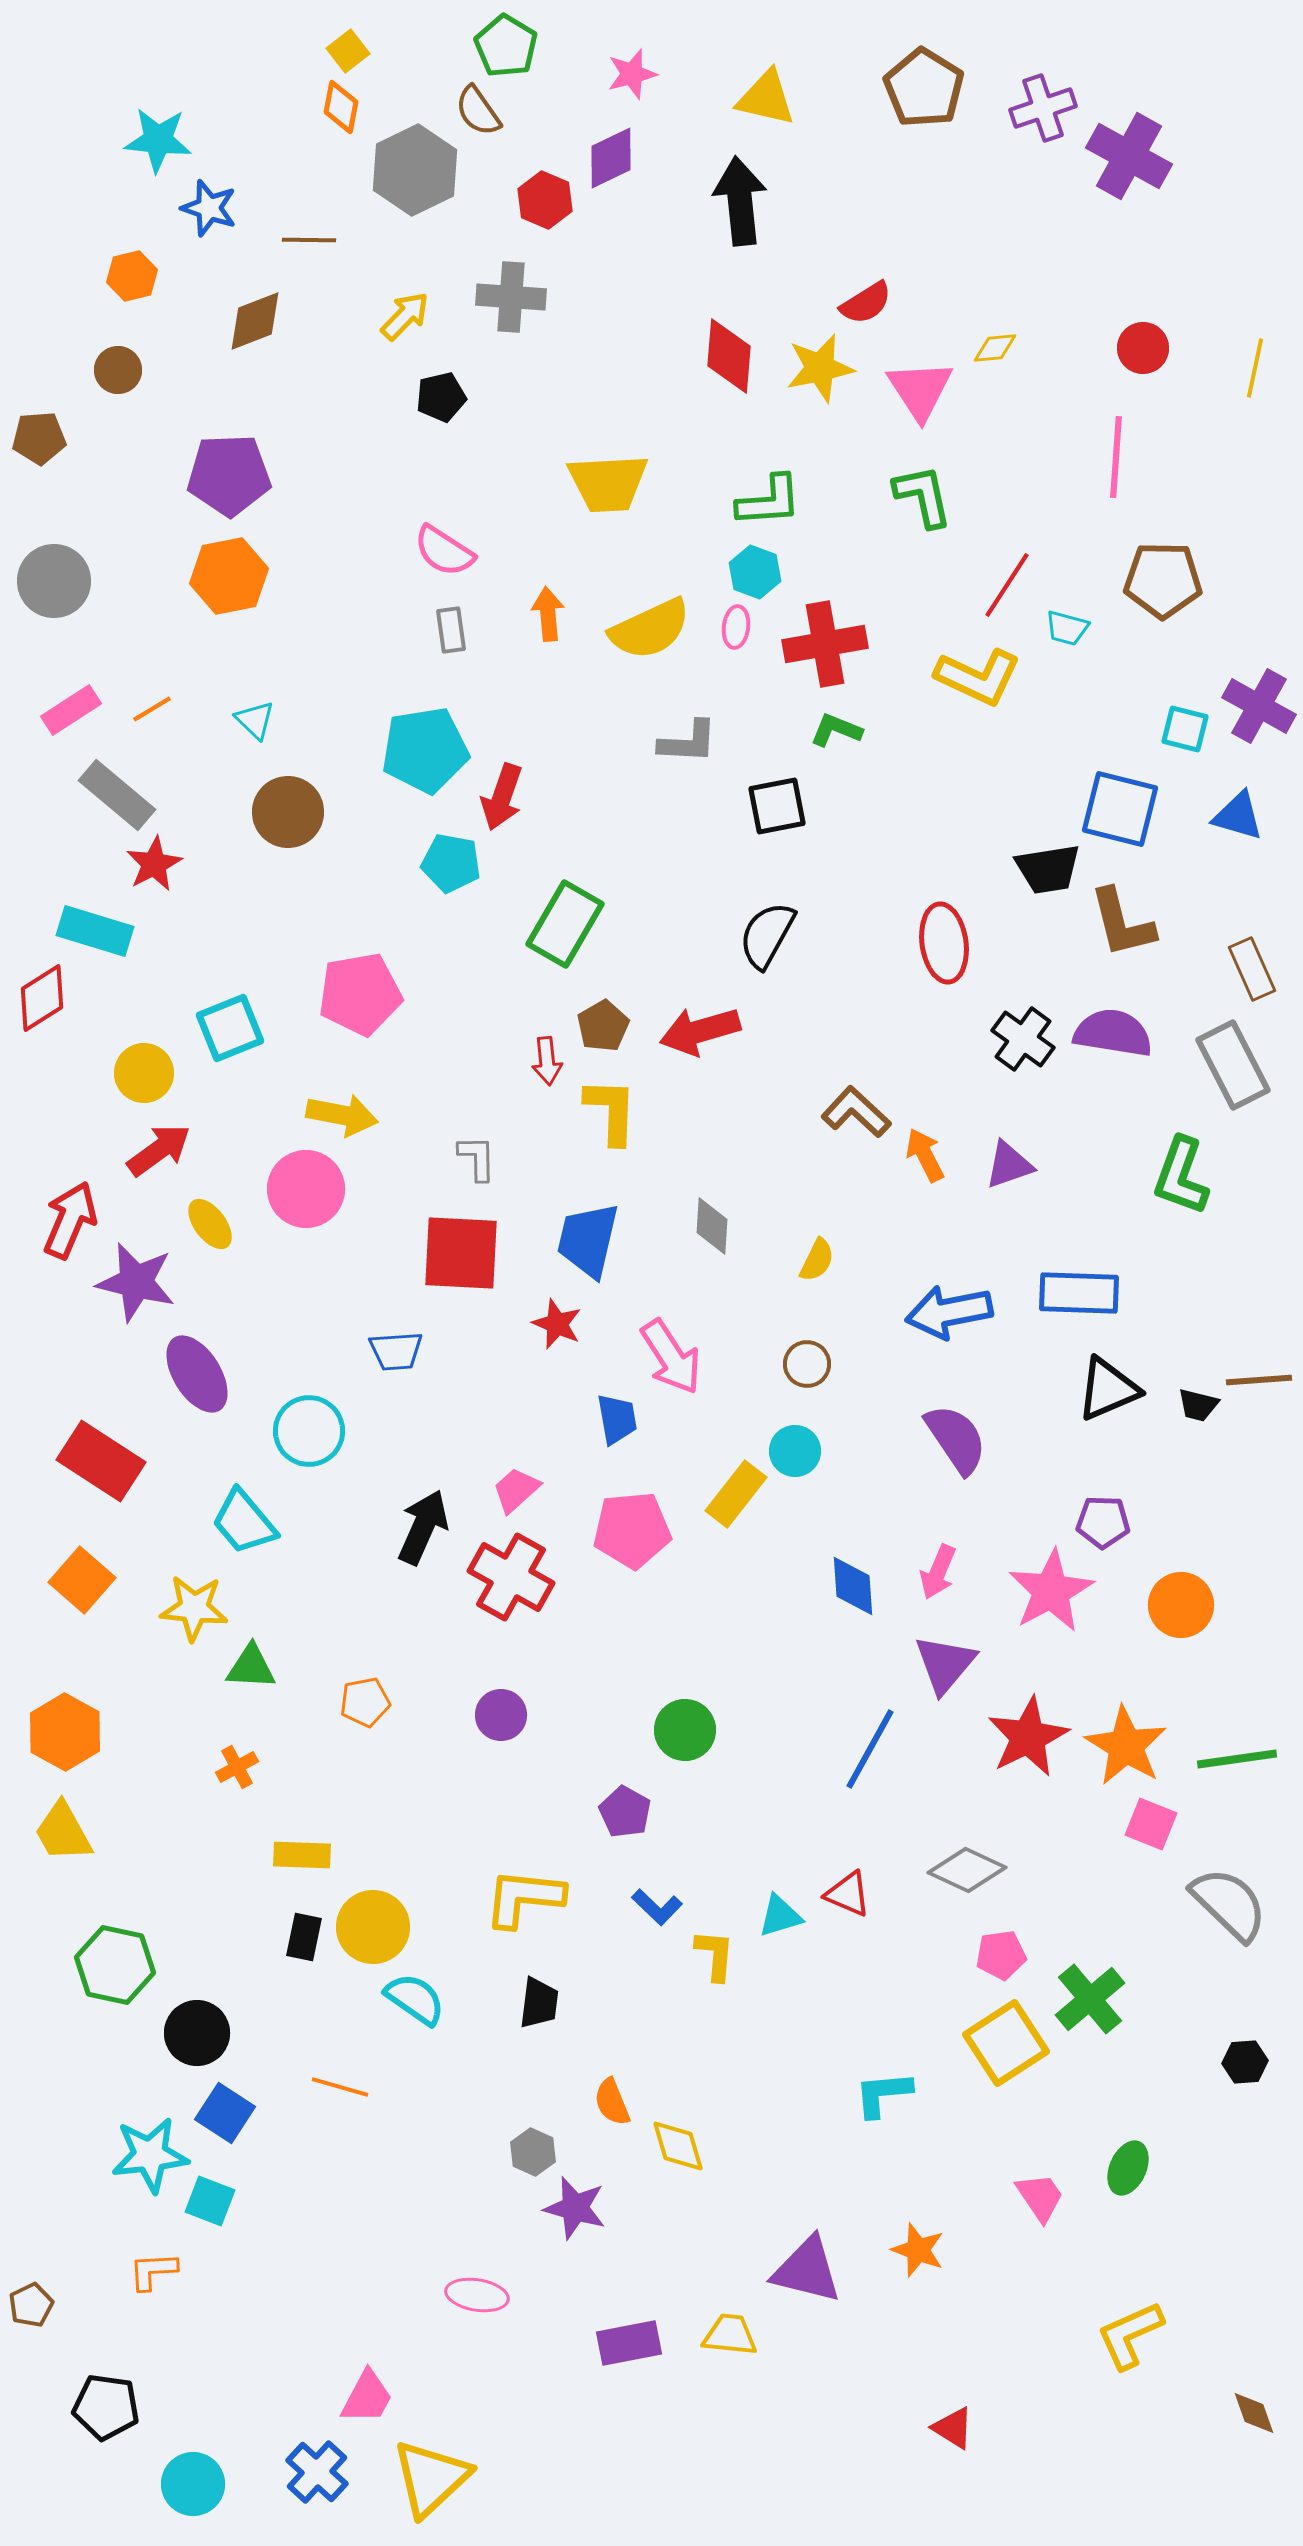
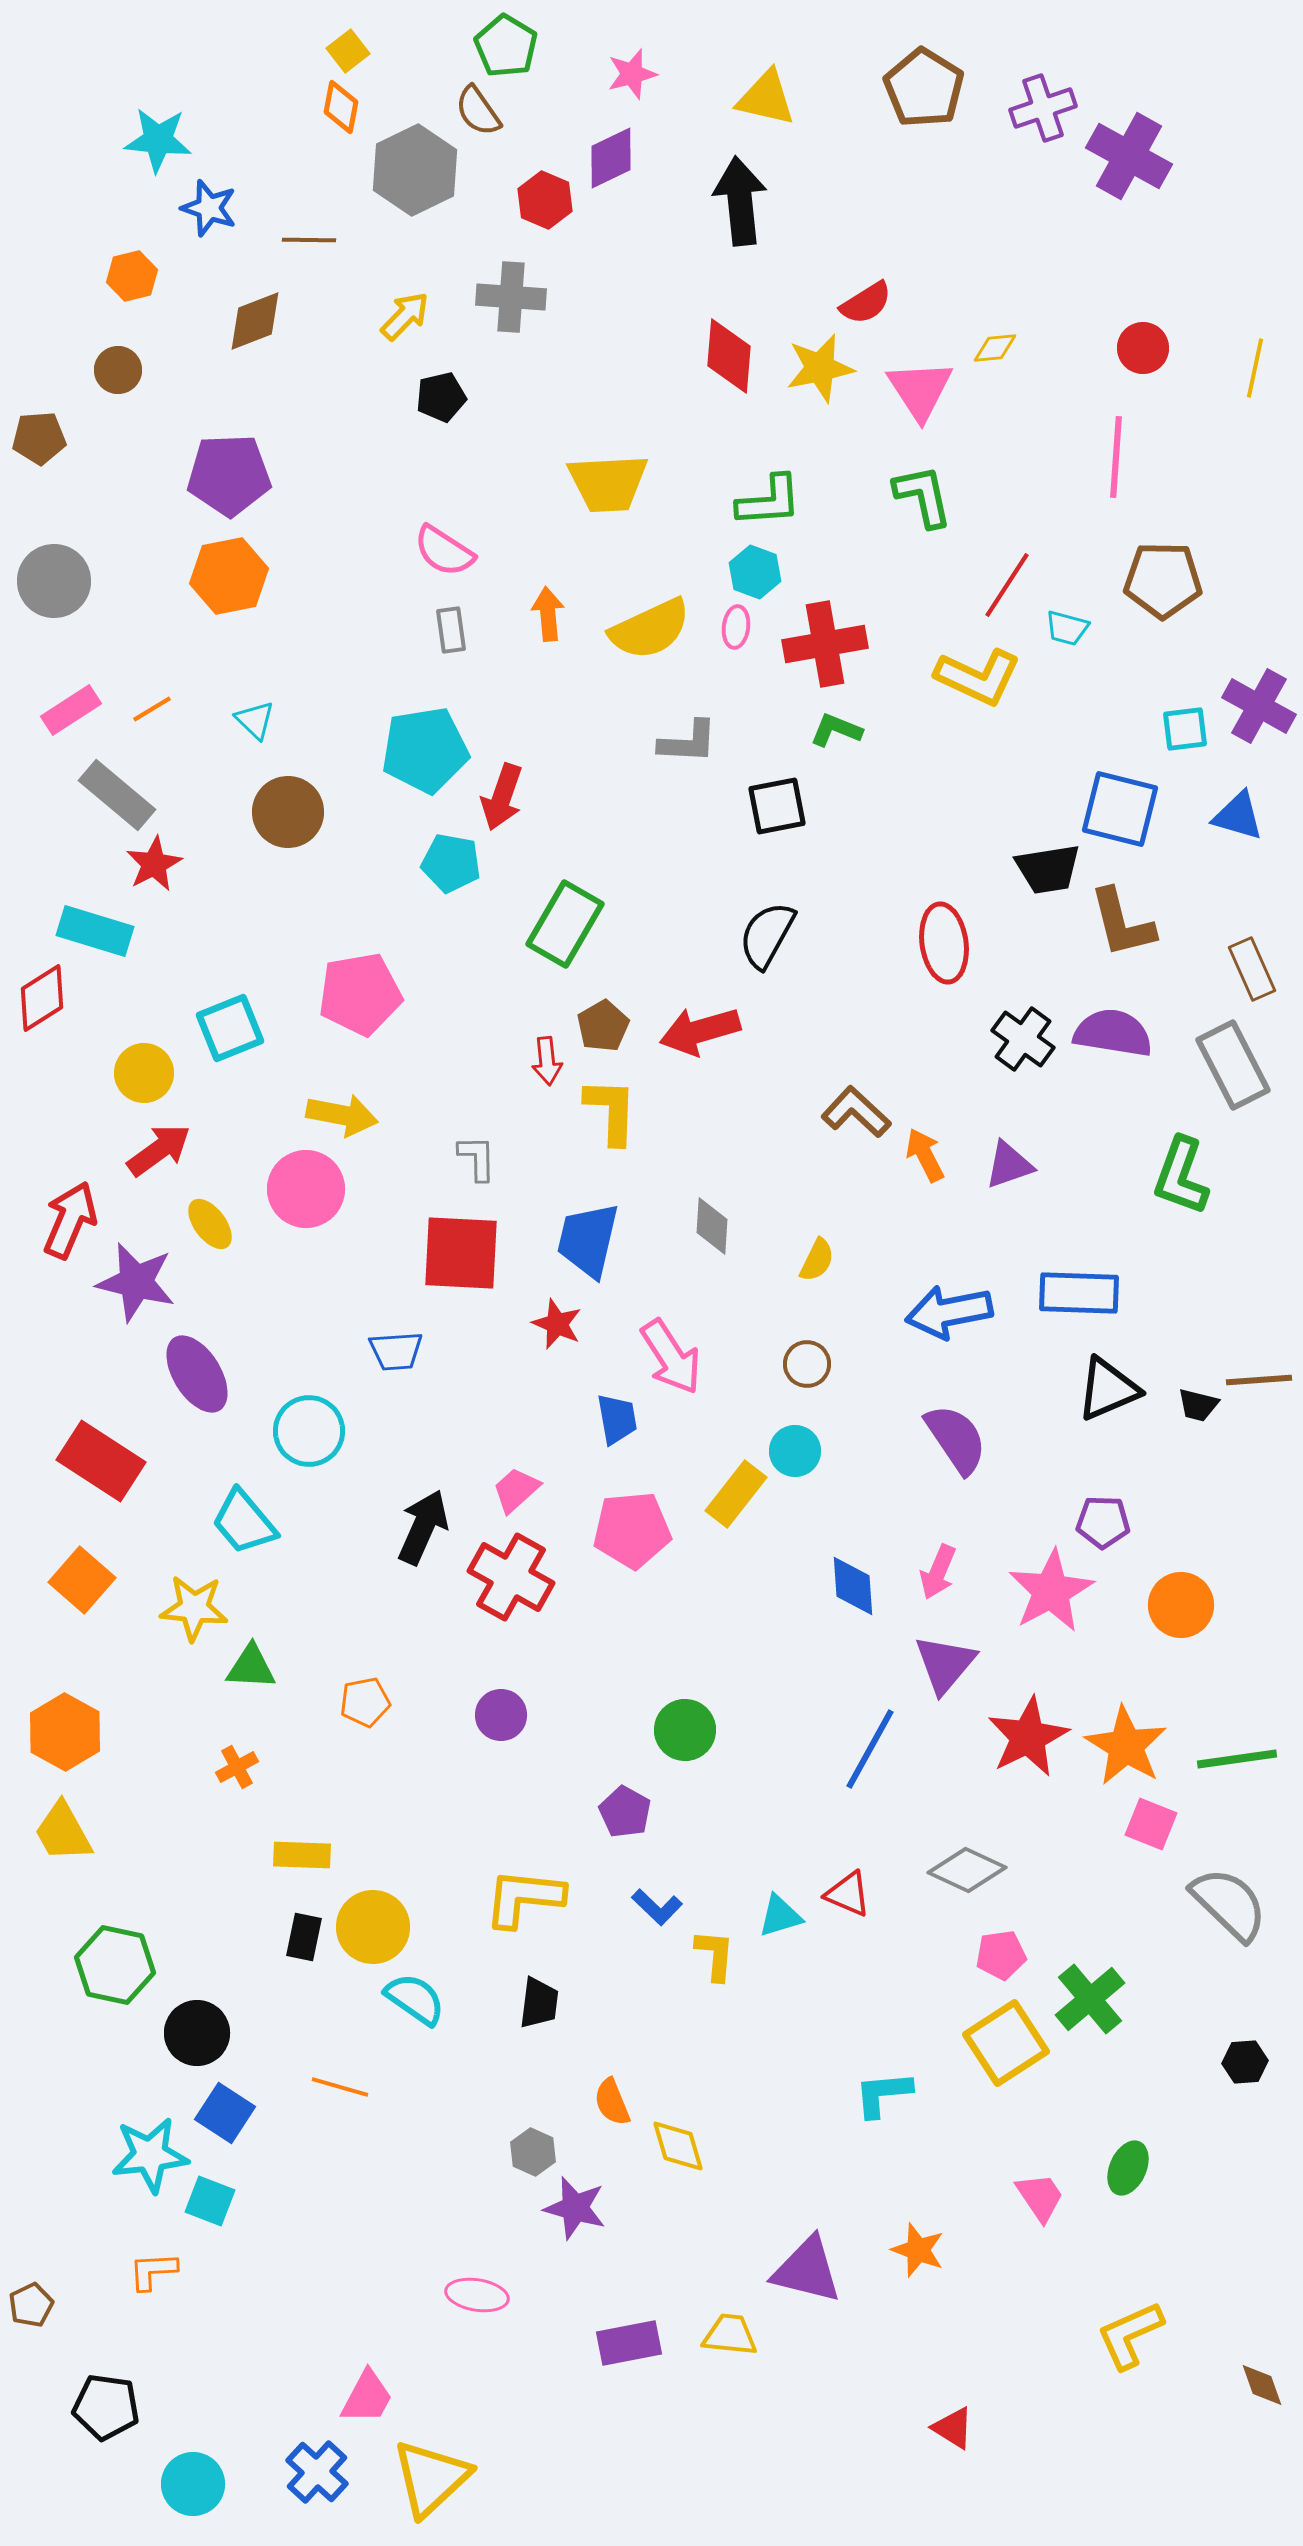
cyan square at (1185, 729): rotated 21 degrees counterclockwise
brown diamond at (1254, 2413): moved 8 px right, 28 px up
